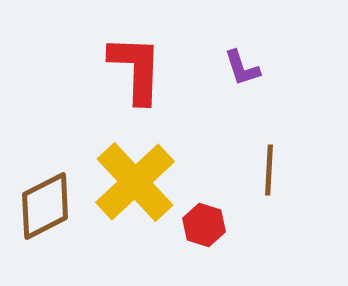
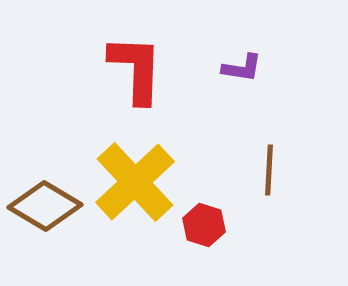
purple L-shape: rotated 63 degrees counterclockwise
brown diamond: rotated 58 degrees clockwise
